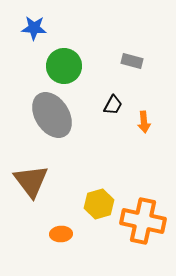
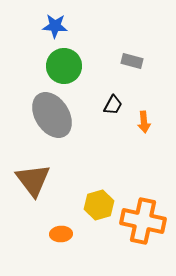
blue star: moved 21 px right, 2 px up
brown triangle: moved 2 px right, 1 px up
yellow hexagon: moved 1 px down
